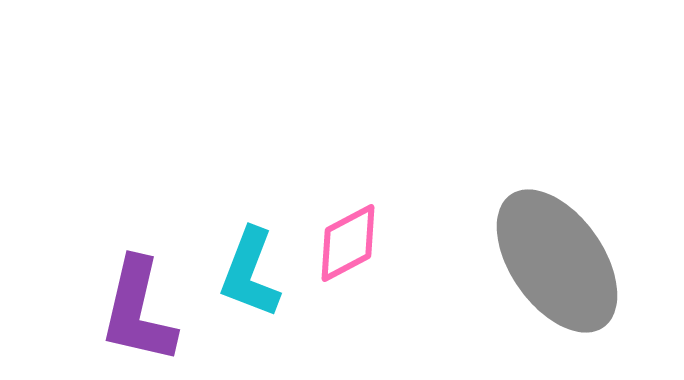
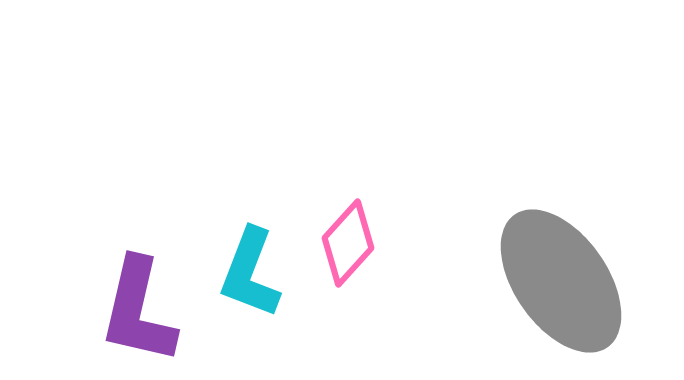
pink diamond: rotated 20 degrees counterclockwise
gray ellipse: moved 4 px right, 20 px down
